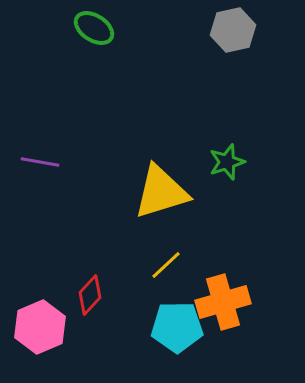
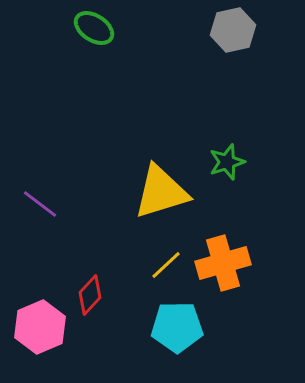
purple line: moved 42 px down; rotated 27 degrees clockwise
orange cross: moved 39 px up
